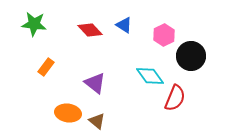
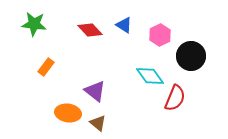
pink hexagon: moved 4 px left
purple triangle: moved 8 px down
brown triangle: moved 1 px right, 2 px down
